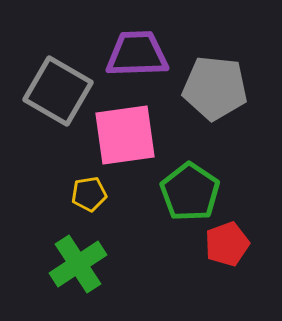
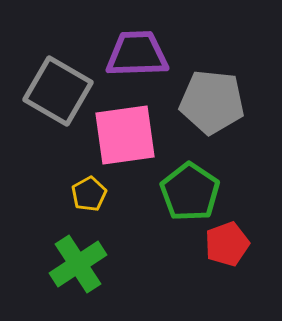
gray pentagon: moved 3 px left, 14 px down
yellow pentagon: rotated 20 degrees counterclockwise
